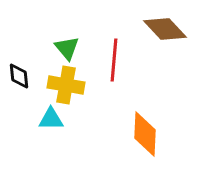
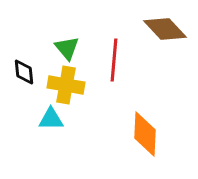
black diamond: moved 5 px right, 4 px up
